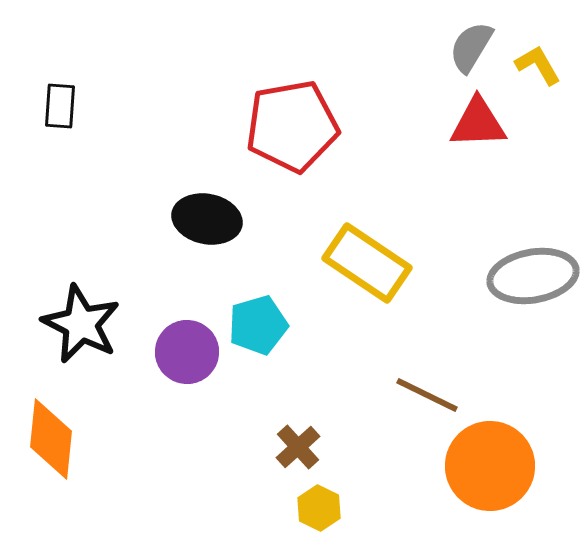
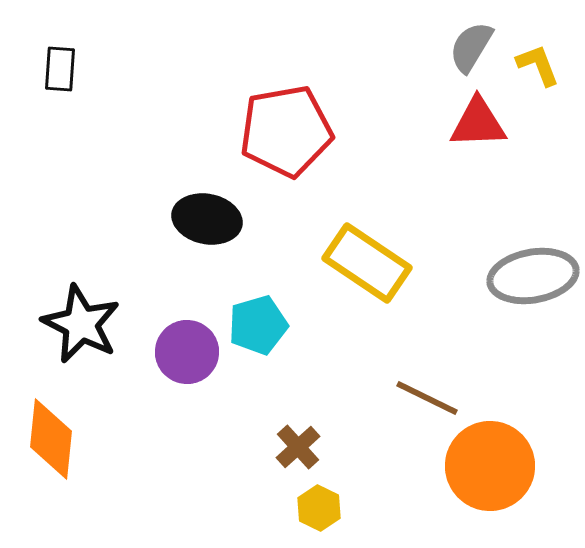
yellow L-shape: rotated 9 degrees clockwise
black rectangle: moved 37 px up
red pentagon: moved 6 px left, 5 px down
brown line: moved 3 px down
